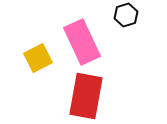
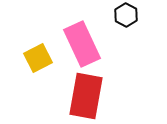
black hexagon: rotated 15 degrees counterclockwise
pink rectangle: moved 2 px down
